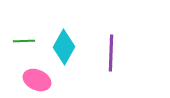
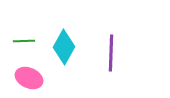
pink ellipse: moved 8 px left, 2 px up
